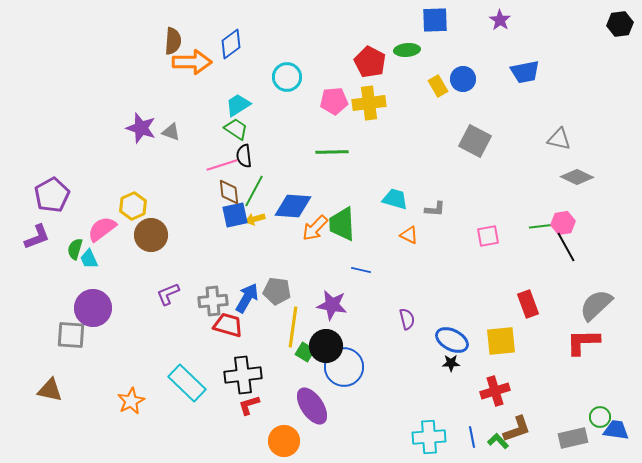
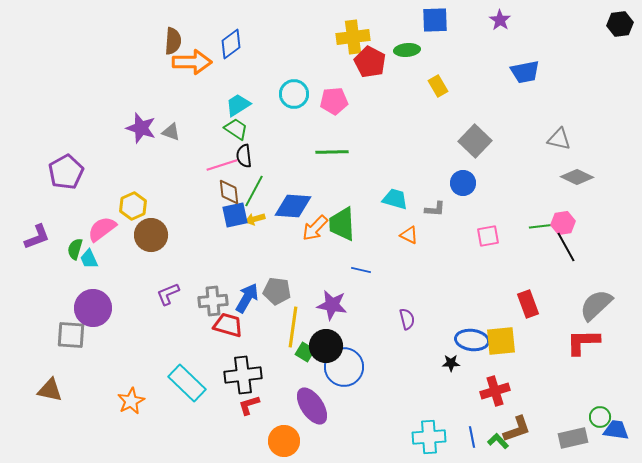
cyan circle at (287, 77): moved 7 px right, 17 px down
blue circle at (463, 79): moved 104 px down
yellow cross at (369, 103): moved 16 px left, 66 px up
gray square at (475, 141): rotated 16 degrees clockwise
purple pentagon at (52, 195): moved 14 px right, 23 px up
blue ellipse at (452, 340): moved 20 px right; rotated 20 degrees counterclockwise
